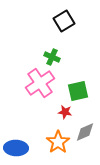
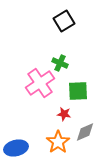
green cross: moved 8 px right, 6 px down
green square: rotated 10 degrees clockwise
red star: moved 1 px left, 2 px down
blue ellipse: rotated 15 degrees counterclockwise
